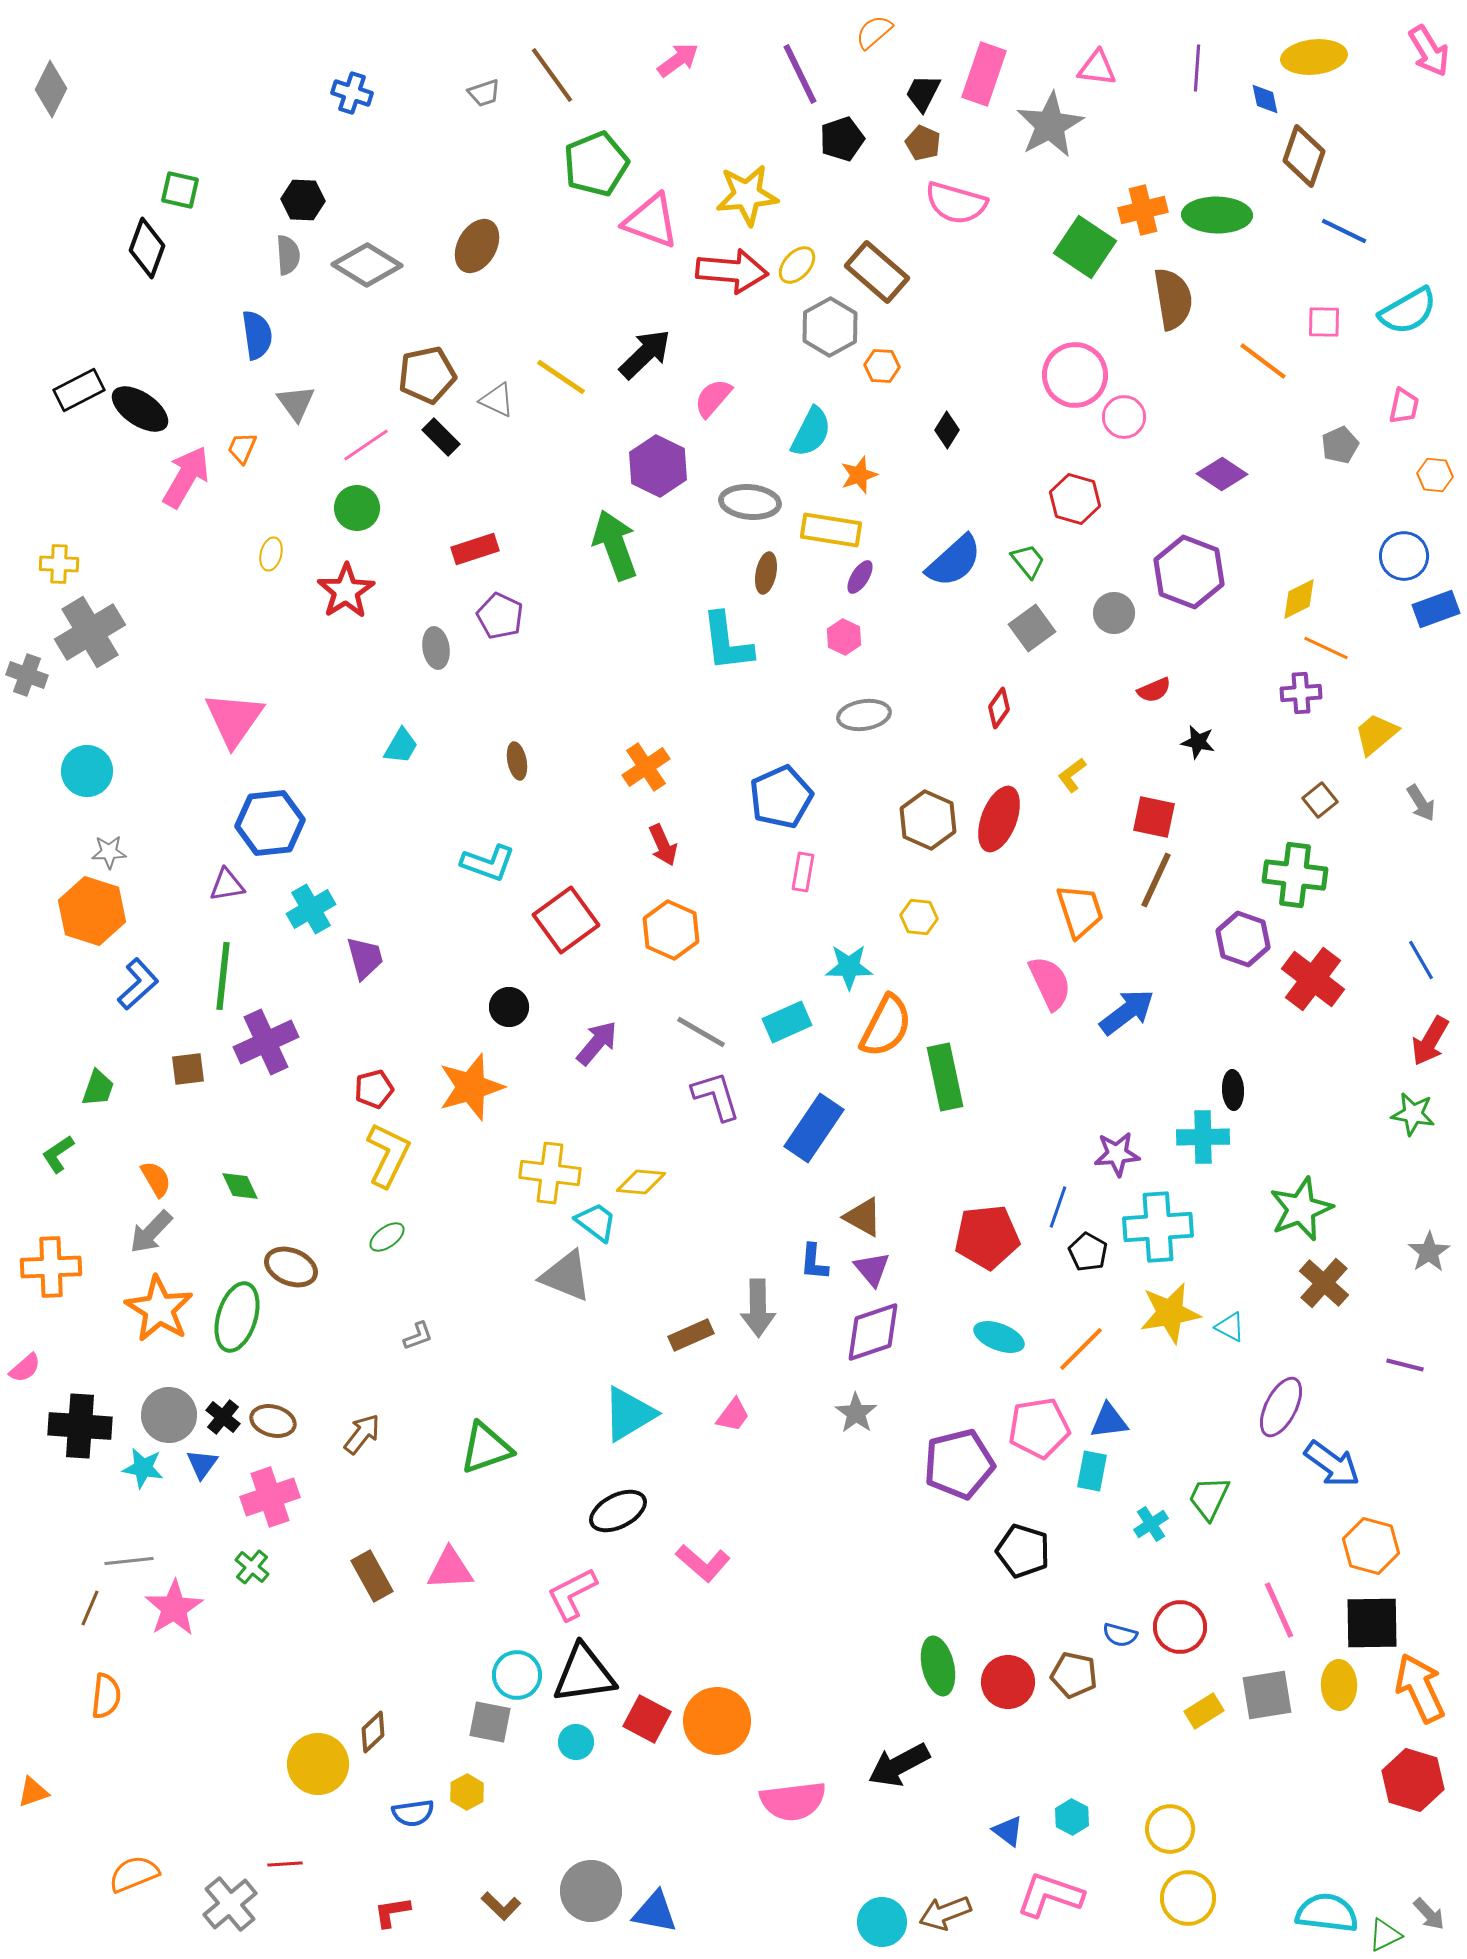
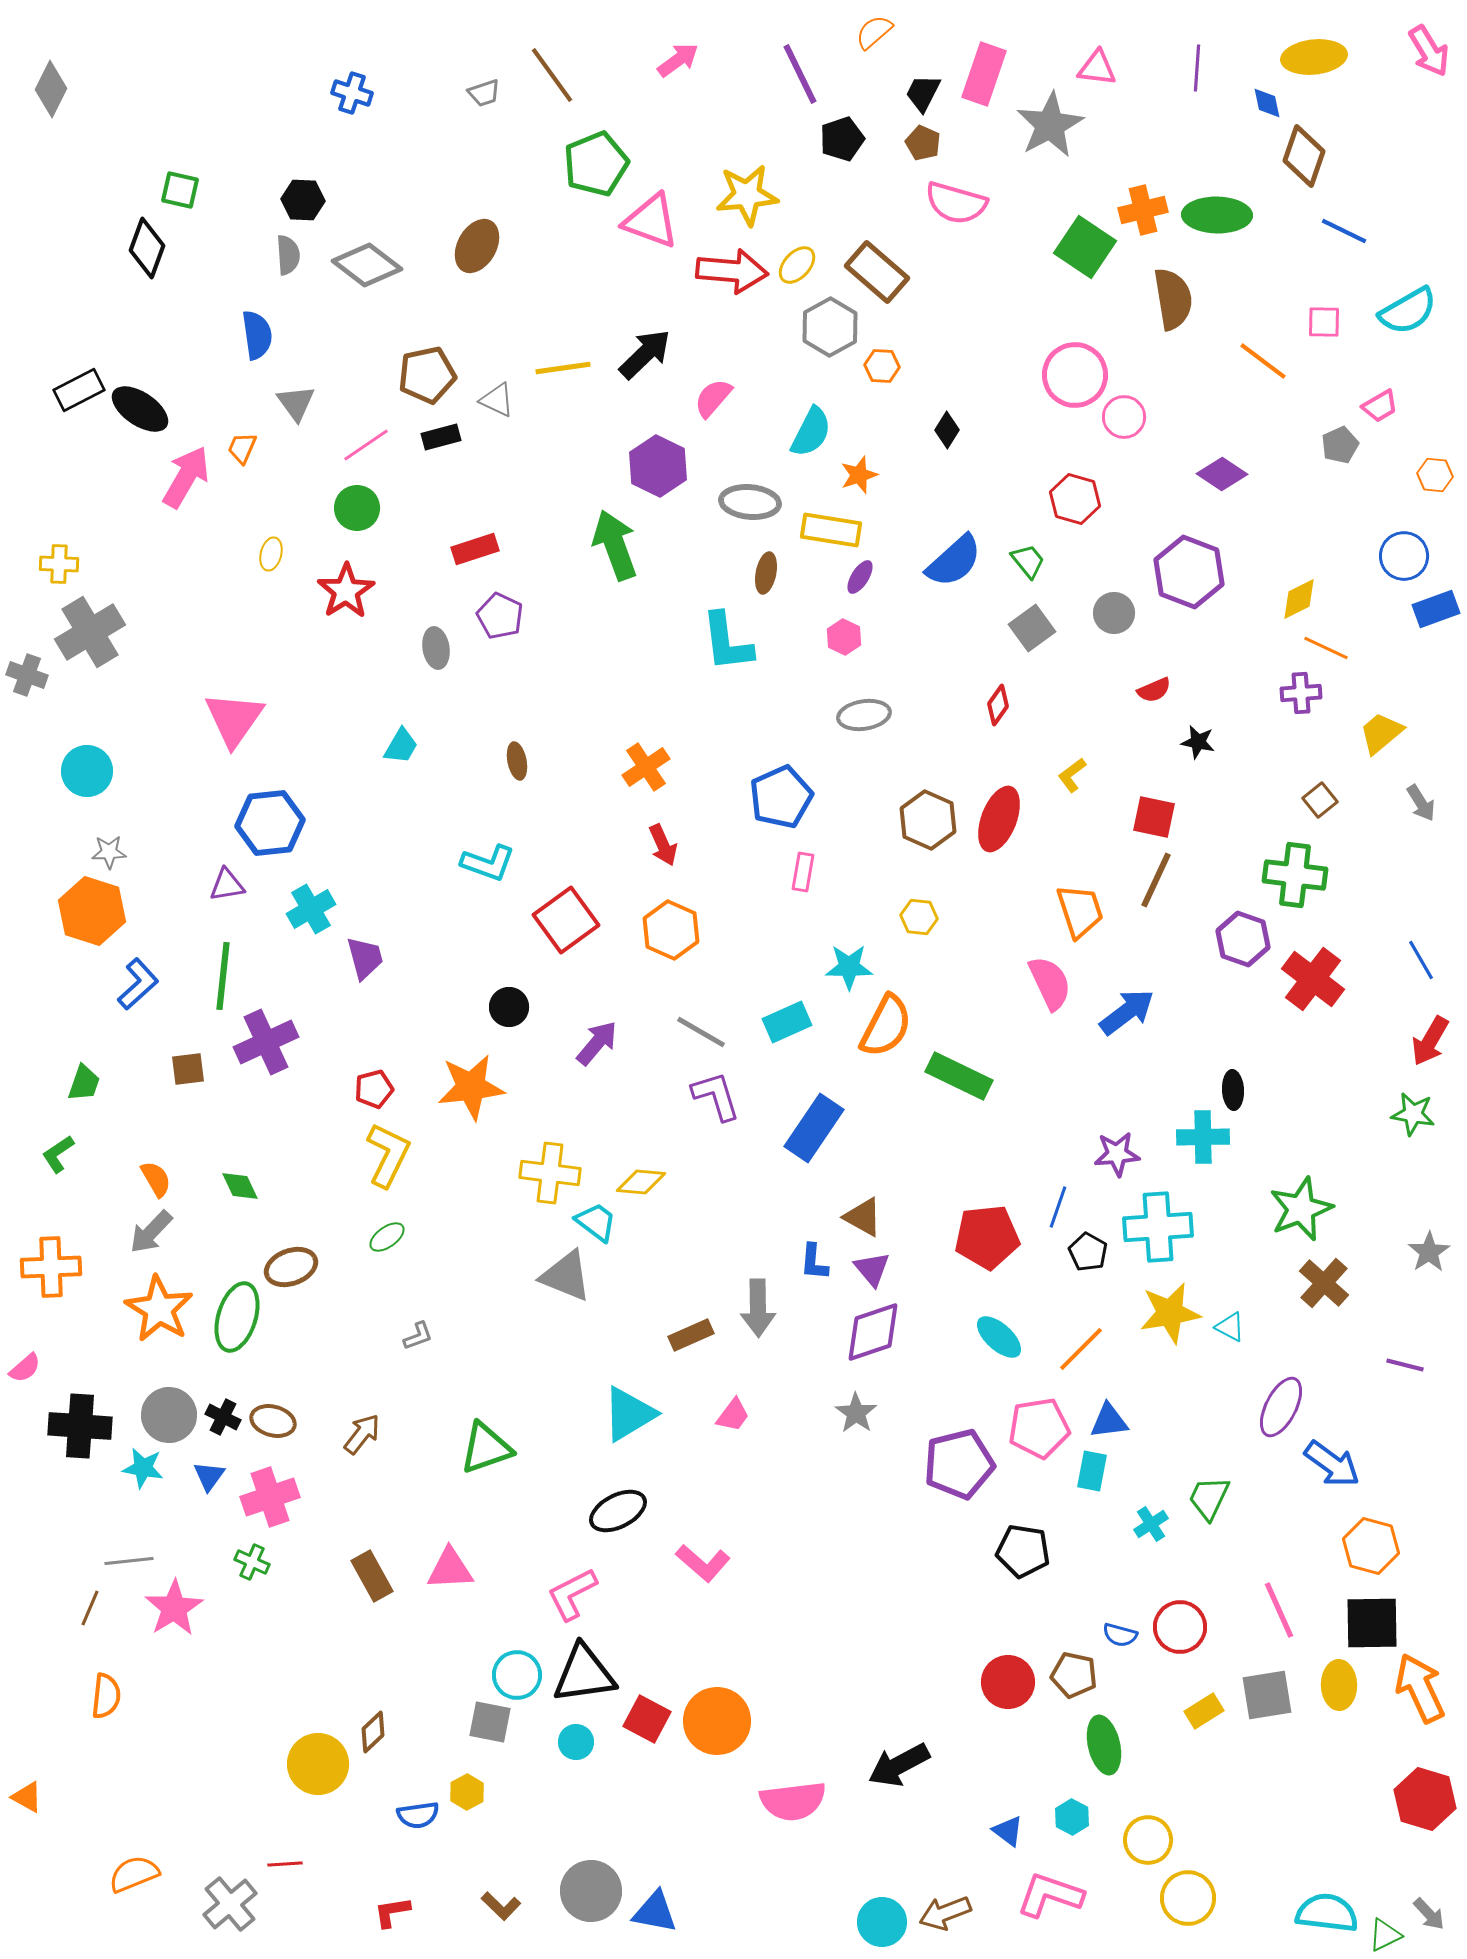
blue diamond at (1265, 99): moved 2 px right, 4 px down
gray diamond at (367, 265): rotated 6 degrees clockwise
yellow line at (561, 377): moved 2 px right, 9 px up; rotated 42 degrees counterclockwise
pink trapezoid at (1404, 406): moved 24 px left; rotated 48 degrees clockwise
black rectangle at (441, 437): rotated 60 degrees counterclockwise
red diamond at (999, 708): moved 1 px left, 3 px up
yellow trapezoid at (1376, 734): moved 5 px right, 1 px up
green rectangle at (945, 1077): moved 14 px right, 1 px up; rotated 52 degrees counterclockwise
orange star at (471, 1087): rotated 10 degrees clockwise
green trapezoid at (98, 1088): moved 14 px left, 5 px up
brown ellipse at (291, 1267): rotated 42 degrees counterclockwise
cyan ellipse at (999, 1337): rotated 21 degrees clockwise
black cross at (223, 1417): rotated 12 degrees counterclockwise
blue triangle at (202, 1464): moved 7 px right, 12 px down
black pentagon at (1023, 1551): rotated 8 degrees counterclockwise
green cross at (252, 1567): moved 5 px up; rotated 16 degrees counterclockwise
green ellipse at (938, 1666): moved 166 px right, 79 px down
red hexagon at (1413, 1780): moved 12 px right, 19 px down
orange triangle at (33, 1792): moved 6 px left, 5 px down; rotated 48 degrees clockwise
blue semicircle at (413, 1813): moved 5 px right, 2 px down
yellow circle at (1170, 1829): moved 22 px left, 11 px down
